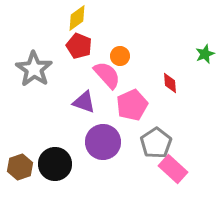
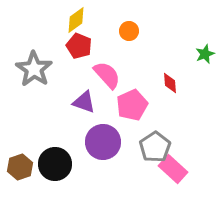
yellow diamond: moved 1 px left, 2 px down
orange circle: moved 9 px right, 25 px up
gray pentagon: moved 1 px left, 4 px down
